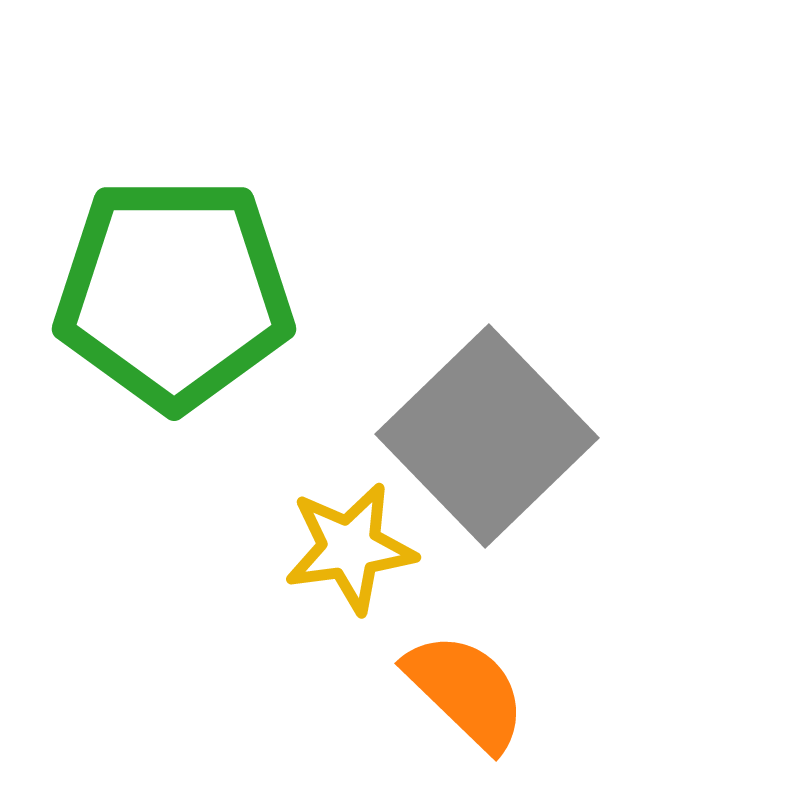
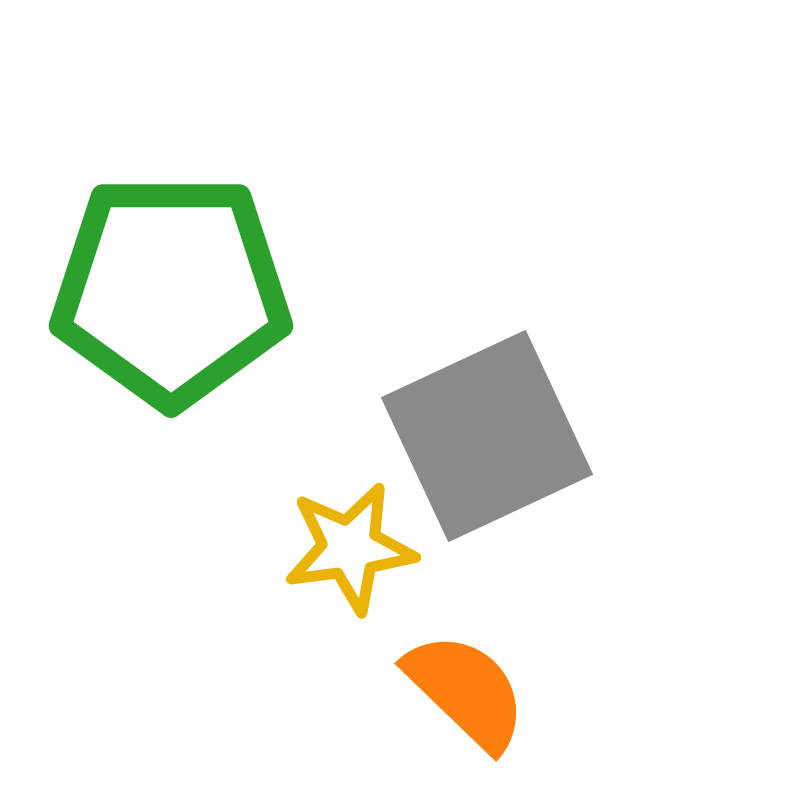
green pentagon: moved 3 px left, 3 px up
gray square: rotated 19 degrees clockwise
